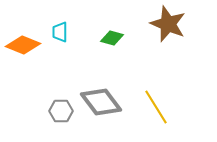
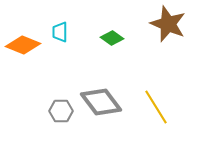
green diamond: rotated 20 degrees clockwise
